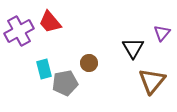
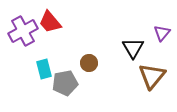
purple cross: moved 4 px right
brown triangle: moved 5 px up
